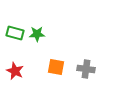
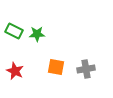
green rectangle: moved 1 px left, 2 px up; rotated 12 degrees clockwise
gray cross: rotated 18 degrees counterclockwise
